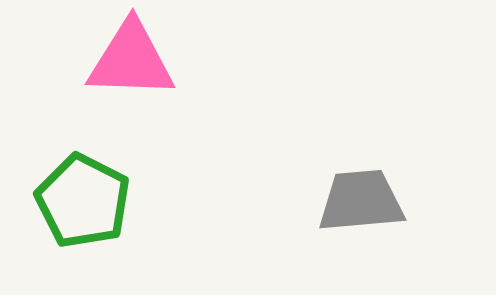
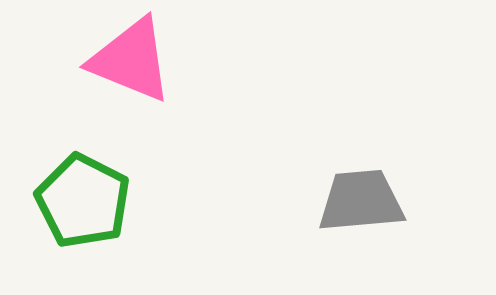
pink triangle: rotated 20 degrees clockwise
